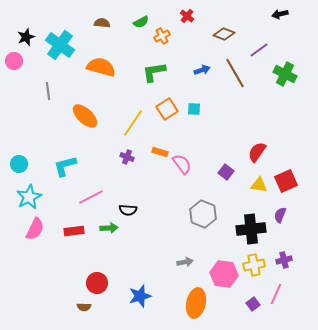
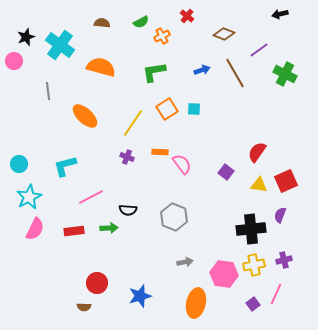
orange rectangle at (160, 152): rotated 14 degrees counterclockwise
gray hexagon at (203, 214): moved 29 px left, 3 px down
